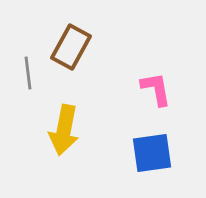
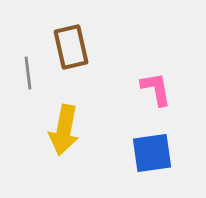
brown rectangle: rotated 42 degrees counterclockwise
